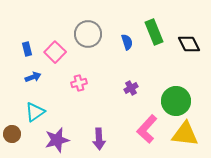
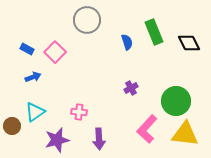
gray circle: moved 1 px left, 14 px up
black diamond: moved 1 px up
blue rectangle: rotated 48 degrees counterclockwise
pink cross: moved 29 px down; rotated 21 degrees clockwise
brown circle: moved 8 px up
